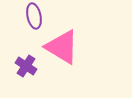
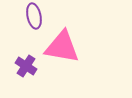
pink triangle: rotated 21 degrees counterclockwise
